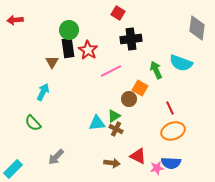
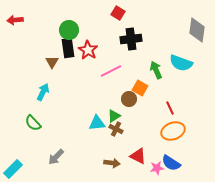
gray diamond: moved 2 px down
blue semicircle: rotated 30 degrees clockwise
